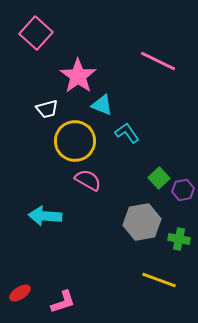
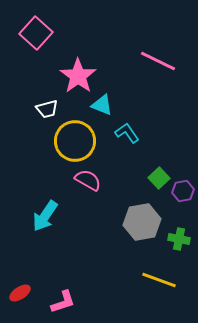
purple hexagon: moved 1 px down
cyan arrow: rotated 60 degrees counterclockwise
